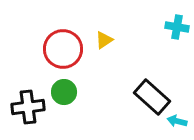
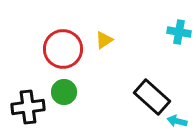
cyan cross: moved 2 px right, 5 px down
